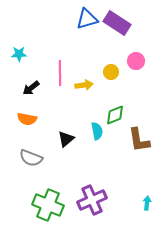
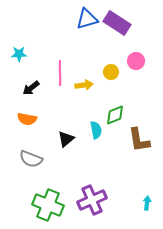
cyan semicircle: moved 1 px left, 1 px up
gray semicircle: moved 1 px down
